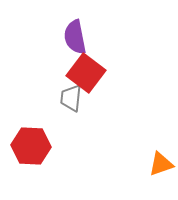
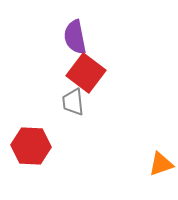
gray trapezoid: moved 2 px right, 4 px down; rotated 12 degrees counterclockwise
